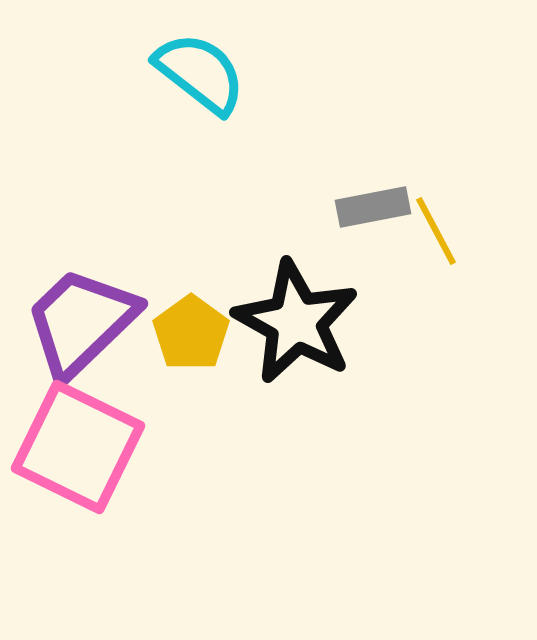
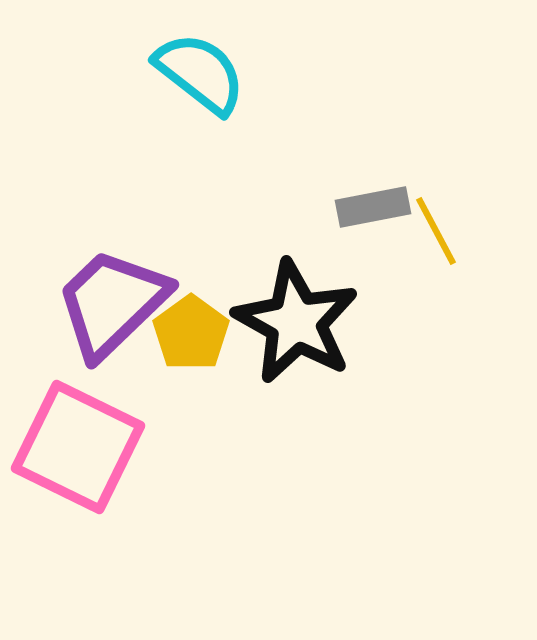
purple trapezoid: moved 31 px right, 19 px up
